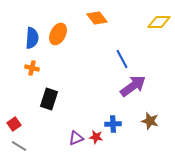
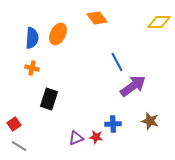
blue line: moved 5 px left, 3 px down
